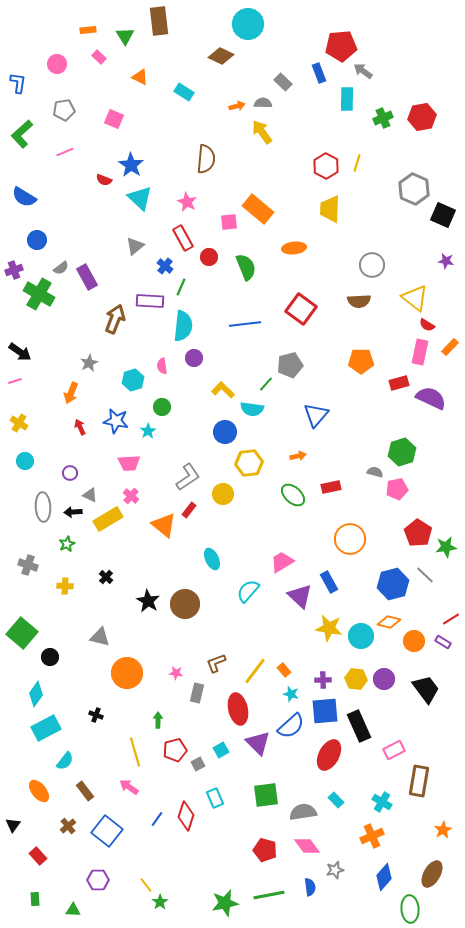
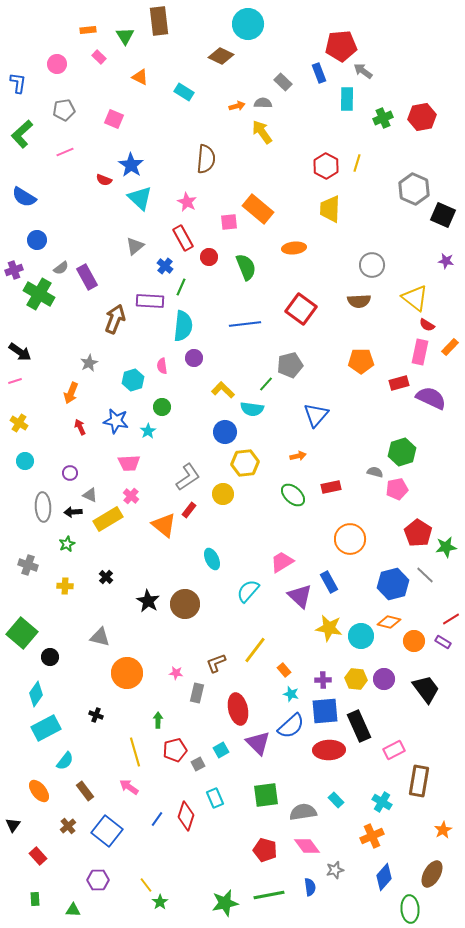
yellow hexagon at (249, 463): moved 4 px left
yellow line at (255, 671): moved 21 px up
red ellipse at (329, 755): moved 5 px up; rotated 60 degrees clockwise
